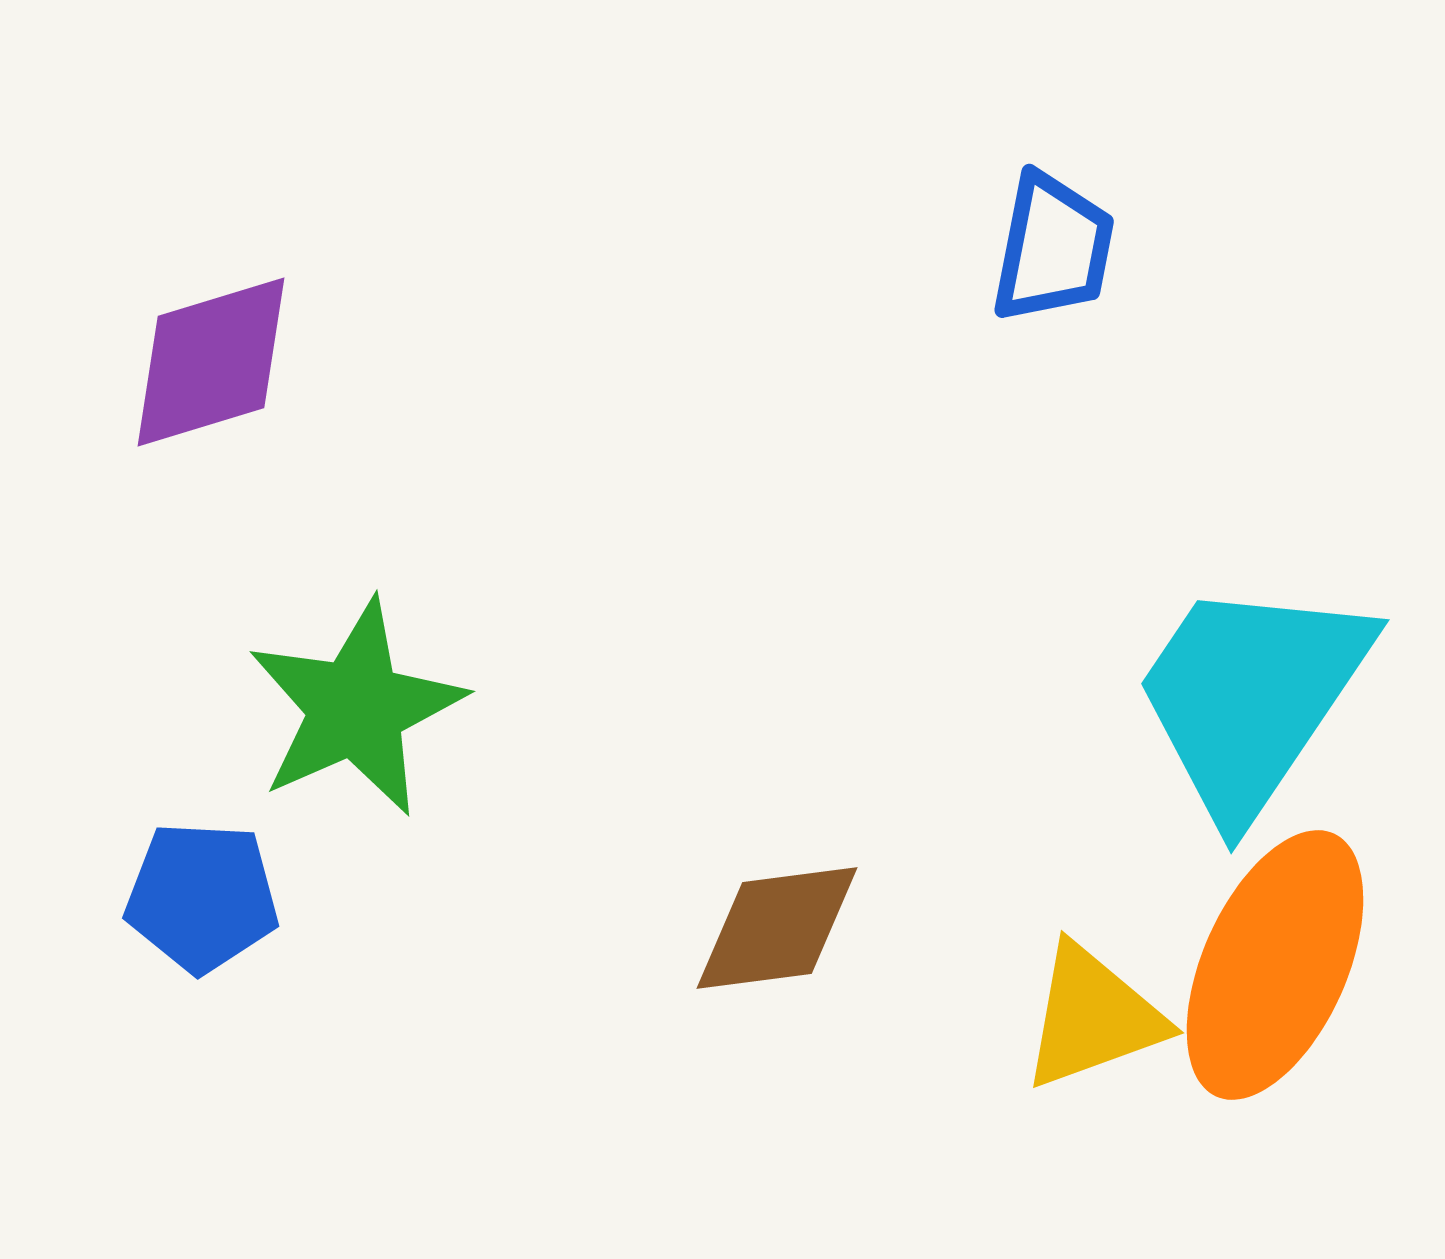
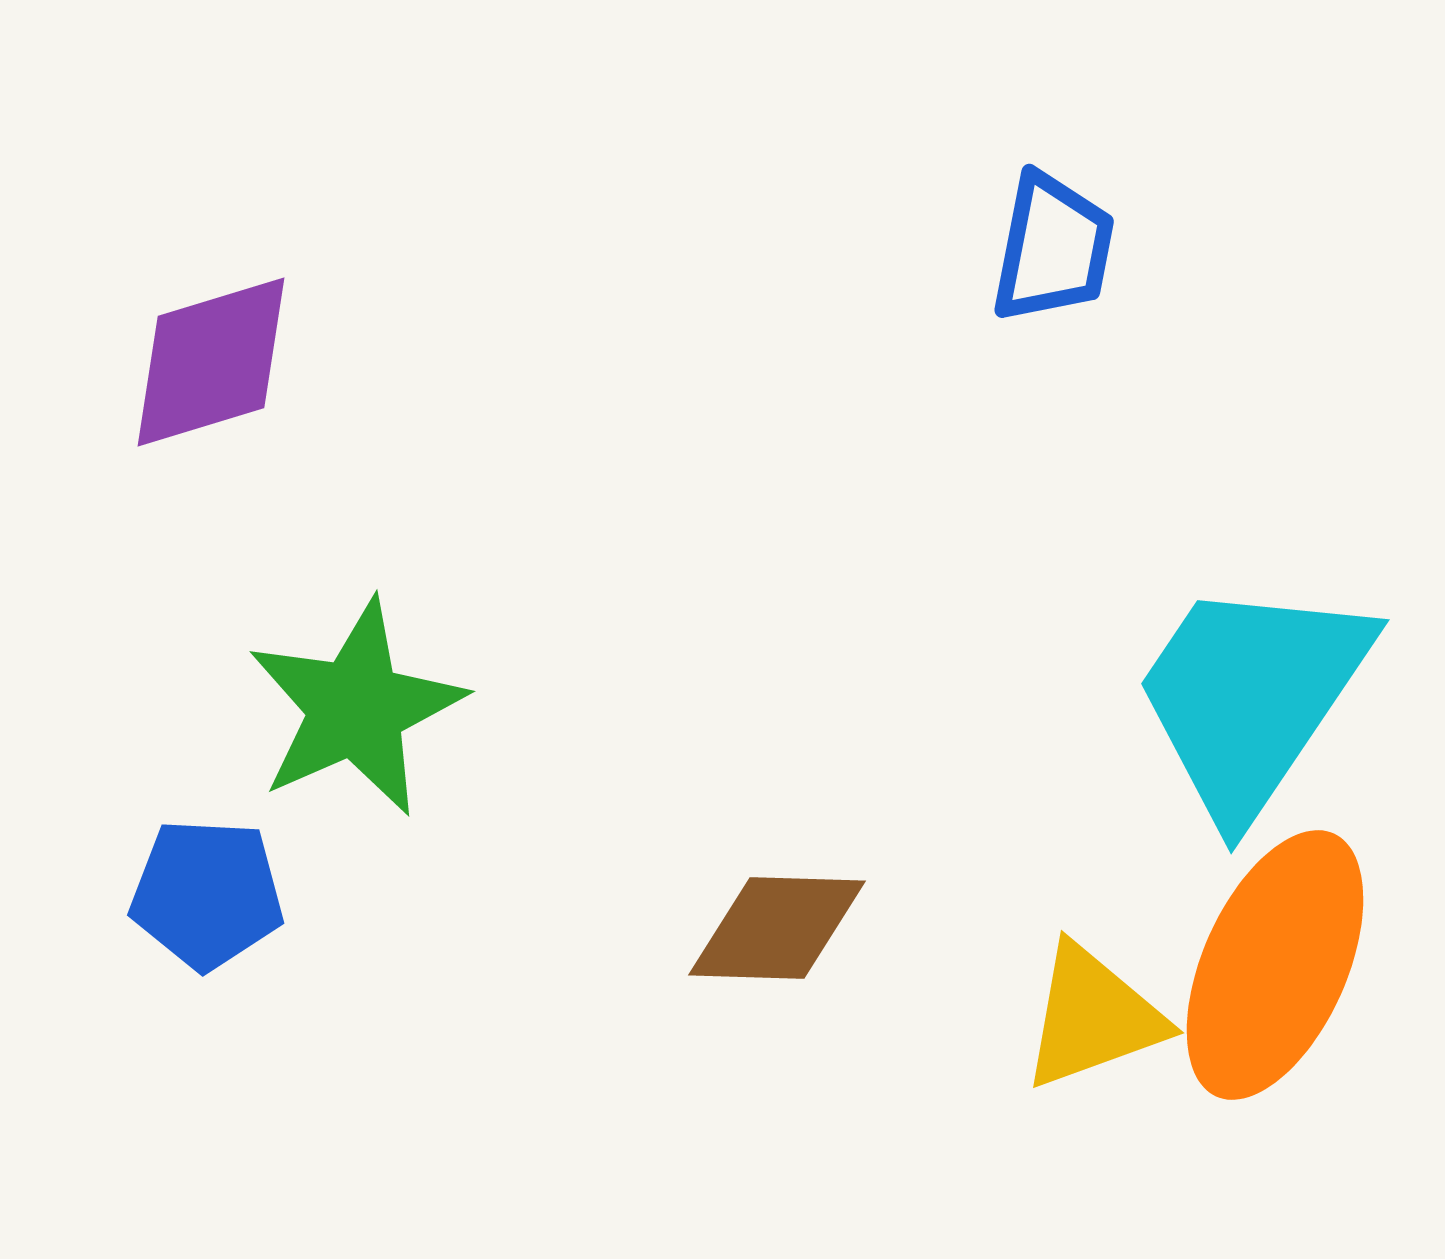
blue pentagon: moved 5 px right, 3 px up
brown diamond: rotated 9 degrees clockwise
